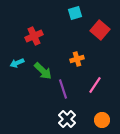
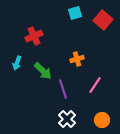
red square: moved 3 px right, 10 px up
cyan arrow: rotated 48 degrees counterclockwise
